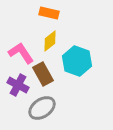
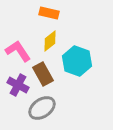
pink L-shape: moved 3 px left, 2 px up
